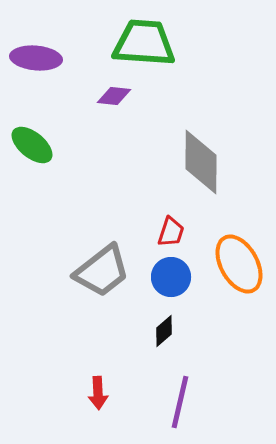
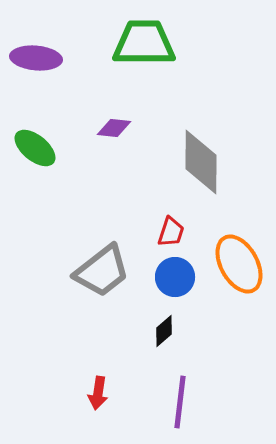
green trapezoid: rotated 4 degrees counterclockwise
purple diamond: moved 32 px down
green ellipse: moved 3 px right, 3 px down
blue circle: moved 4 px right
red arrow: rotated 12 degrees clockwise
purple line: rotated 6 degrees counterclockwise
